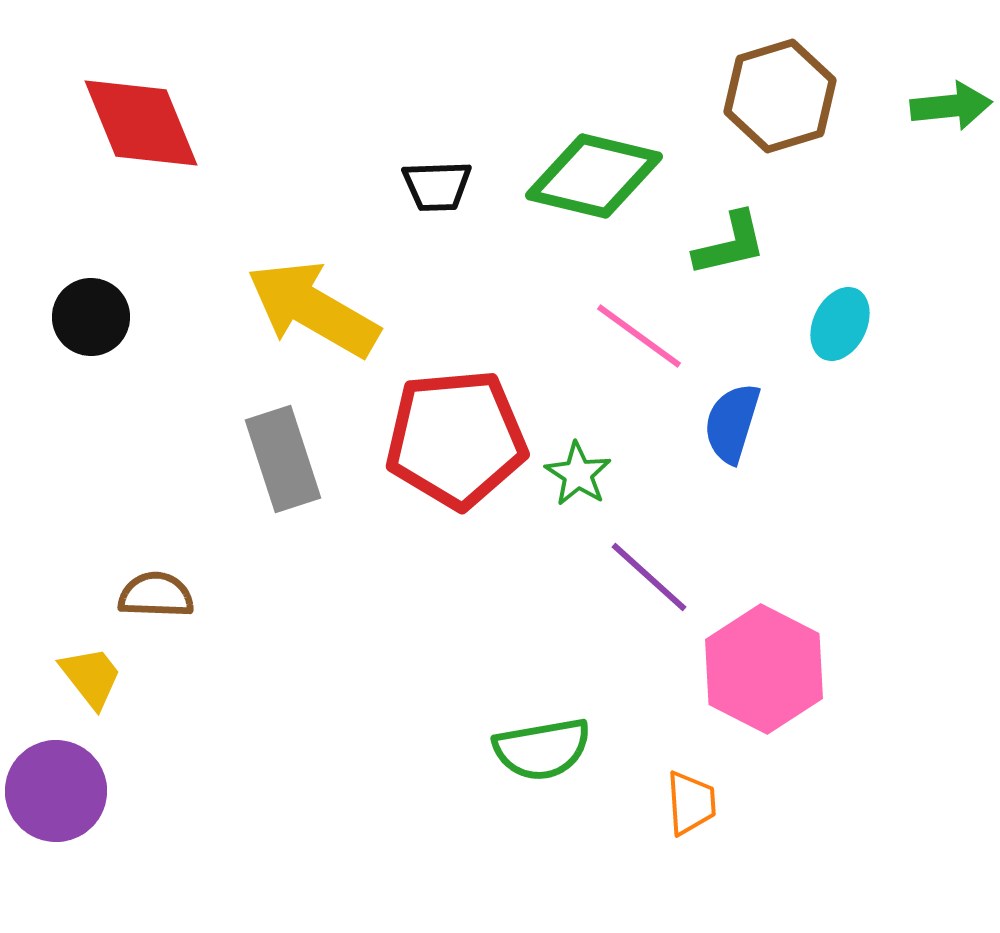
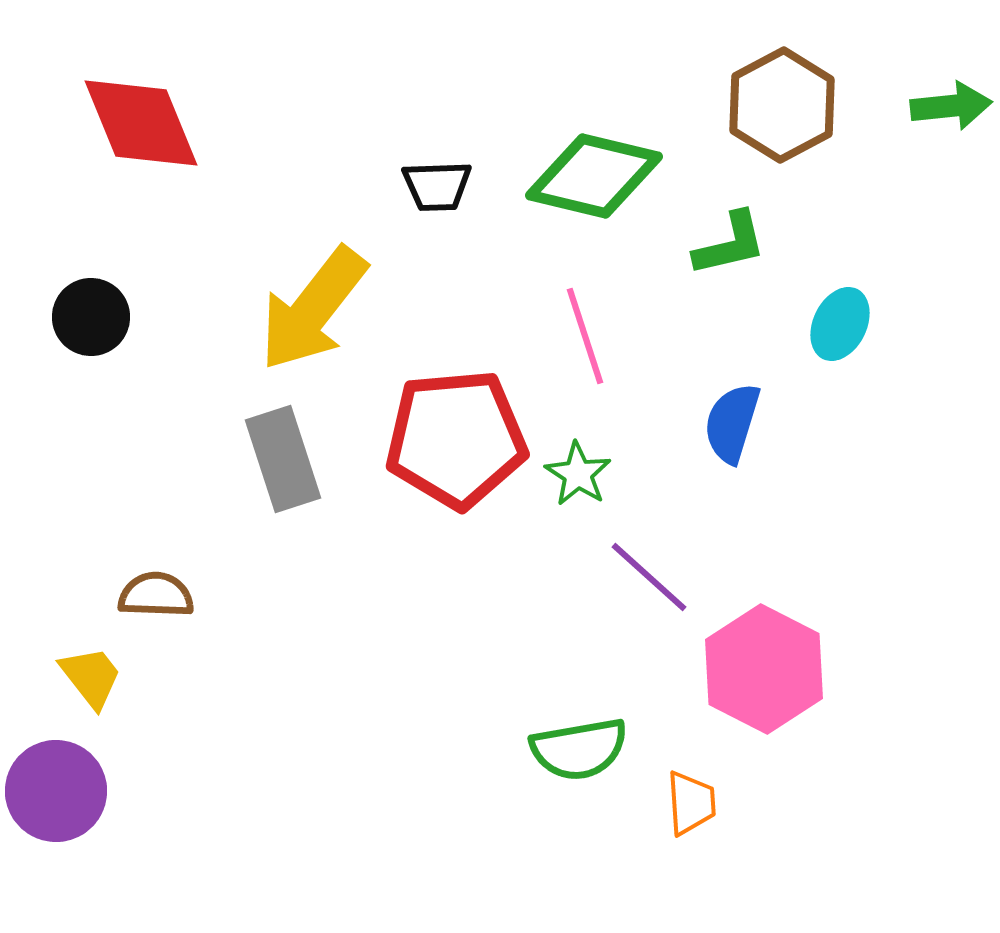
brown hexagon: moved 2 px right, 9 px down; rotated 11 degrees counterclockwise
yellow arrow: rotated 82 degrees counterclockwise
pink line: moved 54 px left; rotated 36 degrees clockwise
green semicircle: moved 37 px right
